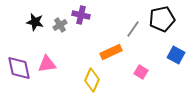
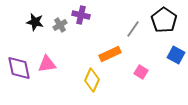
black pentagon: moved 2 px right, 1 px down; rotated 25 degrees counterclockwise
orange rectangle: moved 1 px left, 2 px down
